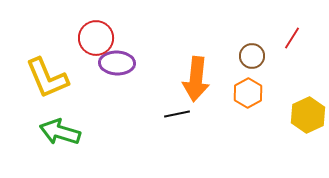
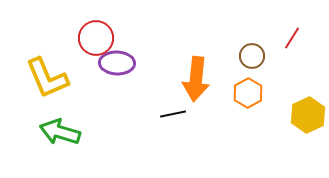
black line: moved 4 px left
